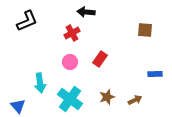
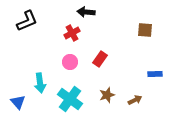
brown star: moved 2 px up
blue triangle: moved 4 px up
